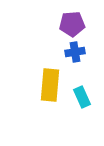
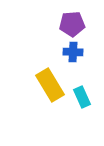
blue cross: moved 2 px left; rotated 12 degrees clockwise
yellow rectangle: rotated 36 degrees counterclockwise
